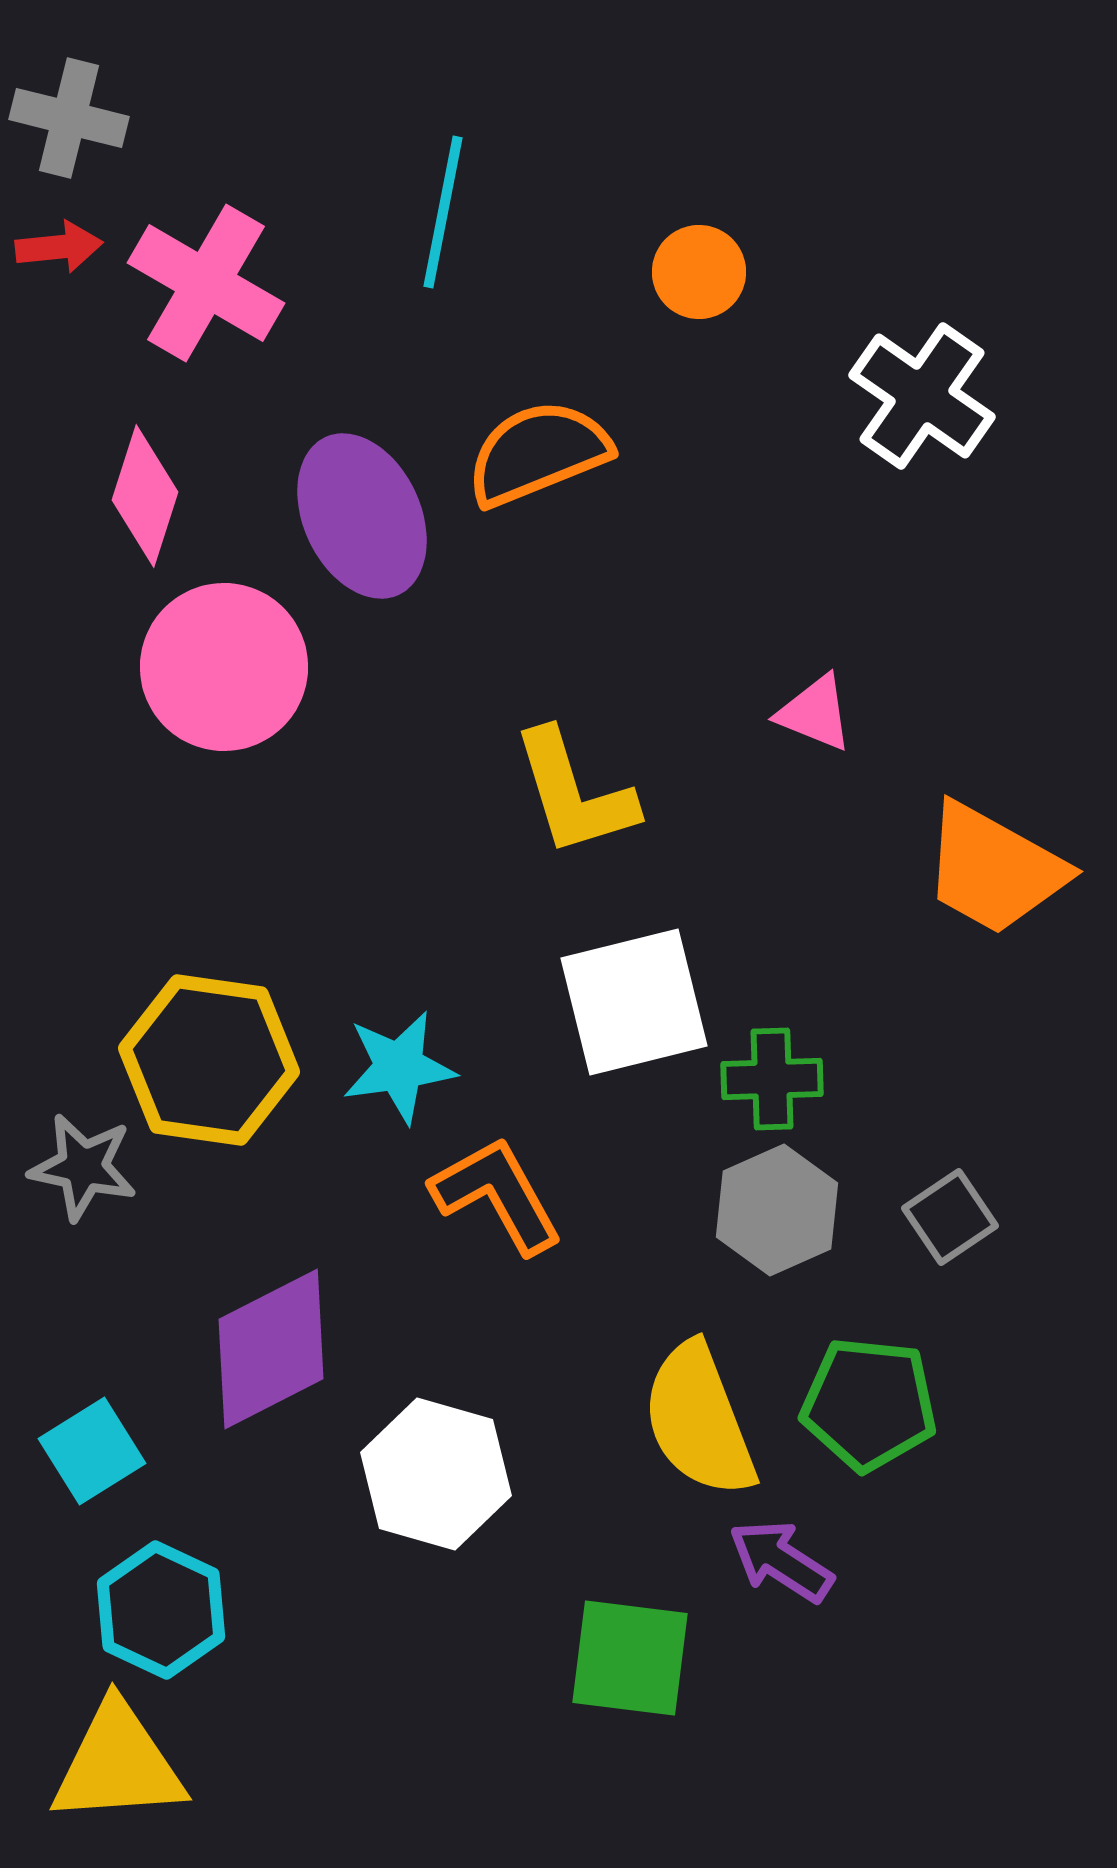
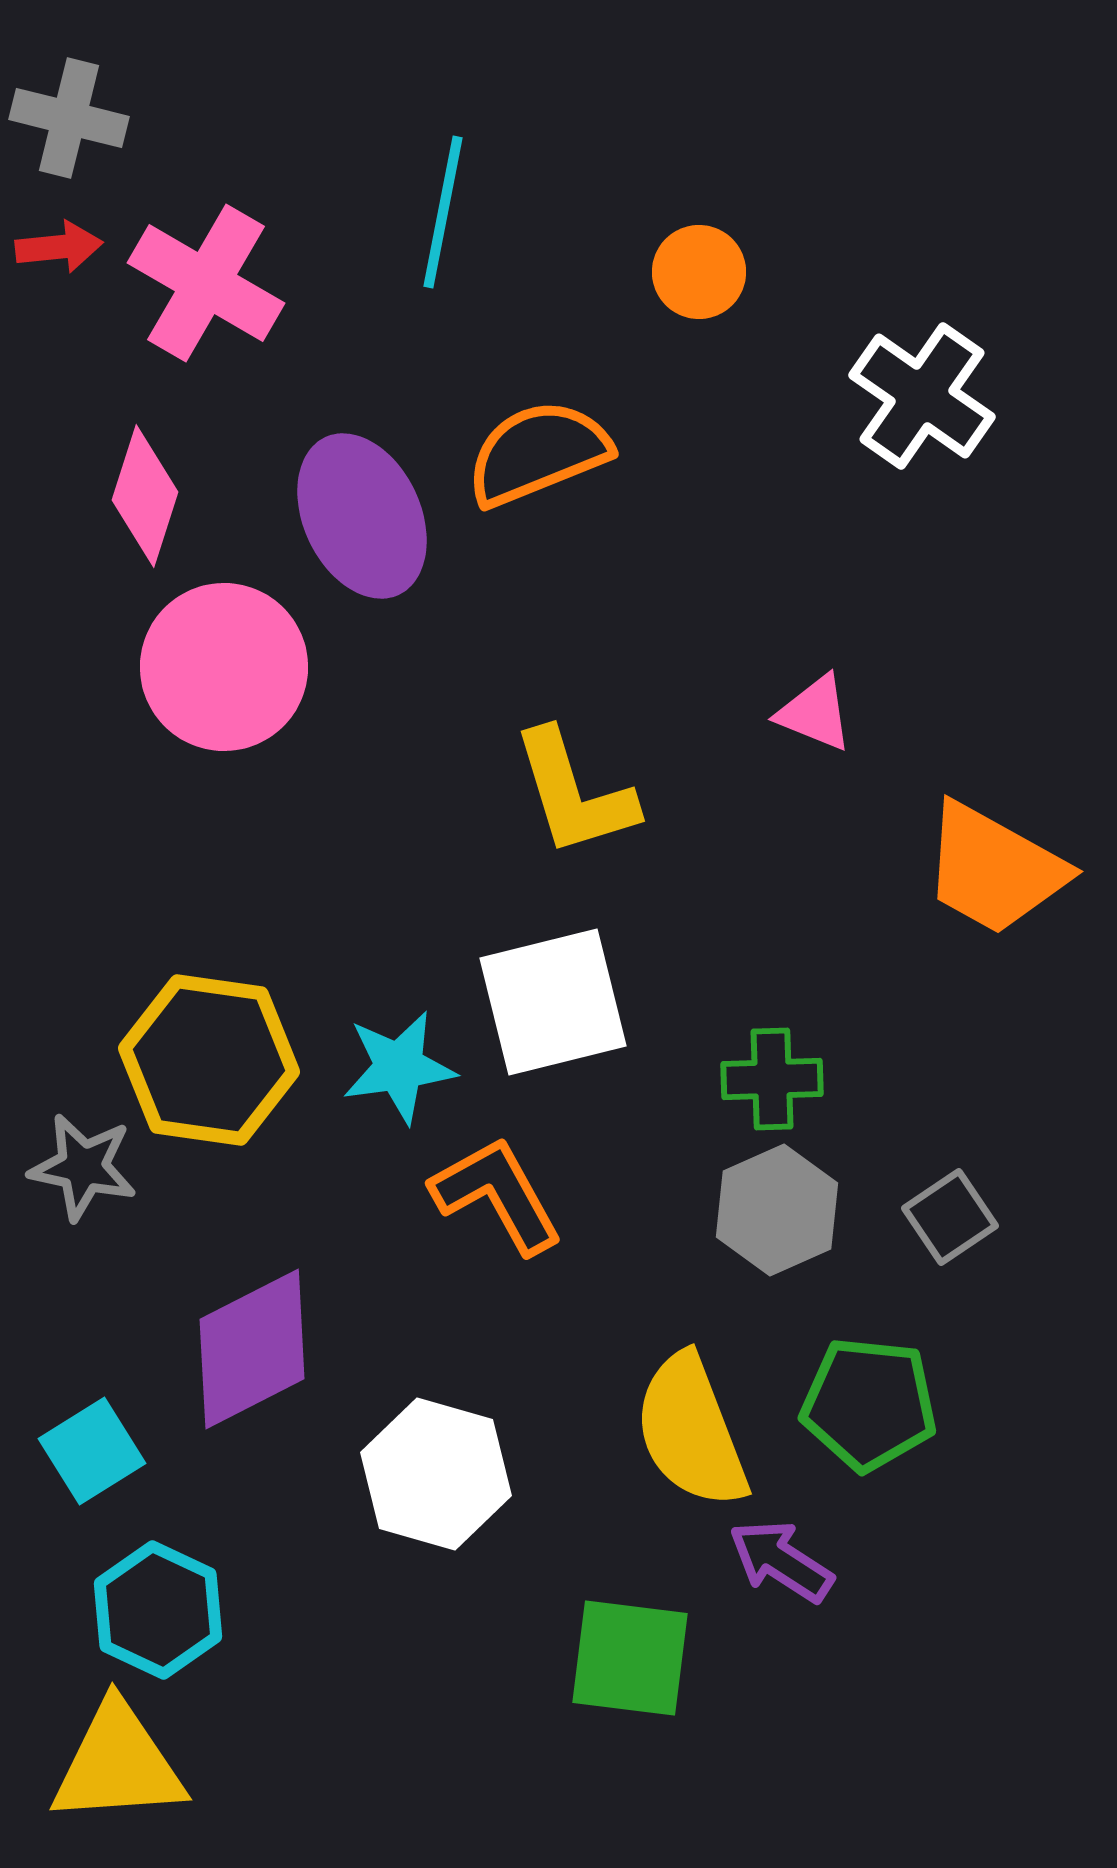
white square: moved 81 px left
purple diamond: moved 19 px left
yellow semicircle: moved 8 px left, 11 px down
cyan hexagon: moved 3 px left
